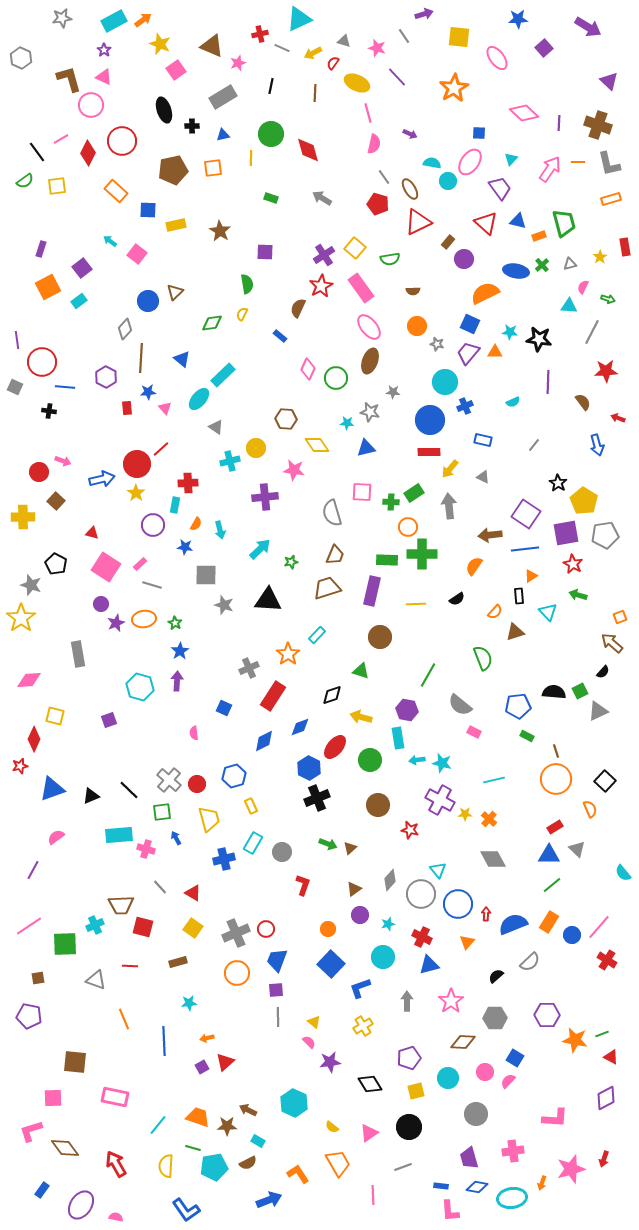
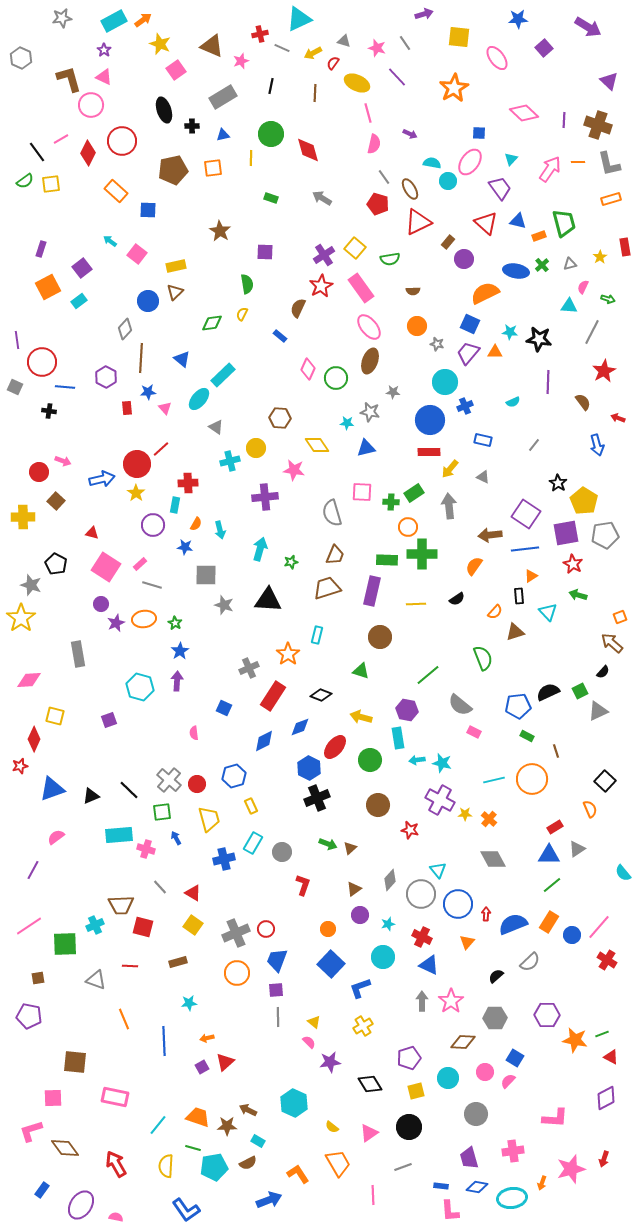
gray line at (404, 36): moved 1 px right, 7 px down
pink star at (238, 63): moved 3 px right, 2 px up
purple line at (559, 123): moved 5 px right, 3 px up
yellow square at (57, 186): moved 6 px left, 2 px up
yellow rectangle at (176, 225): moved 41 px down
red star at (606, 371): moved 2 px left; rotated 25 degrees counterclockwise
brown hexagon at (286, 419): moved 6 px left, 1 px up
cyan arrow at (260, 549): rotated 30 degrees counterclockwise
cyan rectangle at (317, 635): rotated 30 degrees counterclockwise
green line at (428, 675): rotated 20 degrees clockwise
black semicircle at (554, 692): moved 6 px left; rotated 30 degrees counterclockwise
black diamond at (332, 695): moved 11 px left; rotated 40 degrees clockwise
orange circle at (556, 779): moved 24 px left
gray triangle at (577, 849): rotated 42 degrees clockwise
yellow square at (193, 928): moved 3 px up
blue triangle at (429, 965): rotated 40 degrees clockwise
gray arrow at (407, 1001): moved 15 px right
